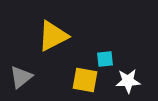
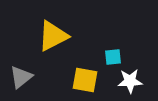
cyan square: moved 8 px right, 2 px up
white star: moved 2 px right
